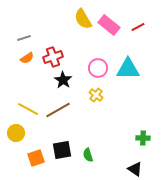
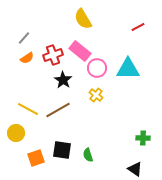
pink rectangle: moved 29 px left, 26 px down
gray line: rotated 32 degrees counterclockwise
red cross: moved 2 px up
pink circle: moved 1 px left
black square: rotated 18 degrees clockwise
